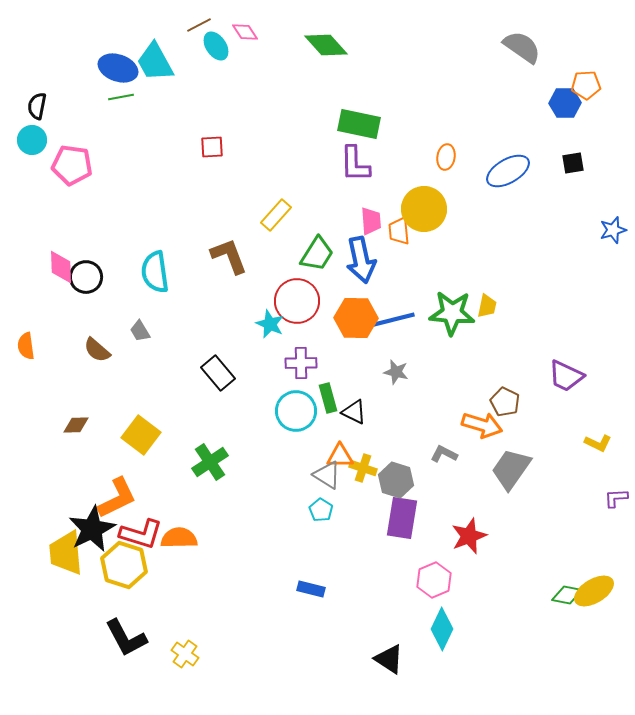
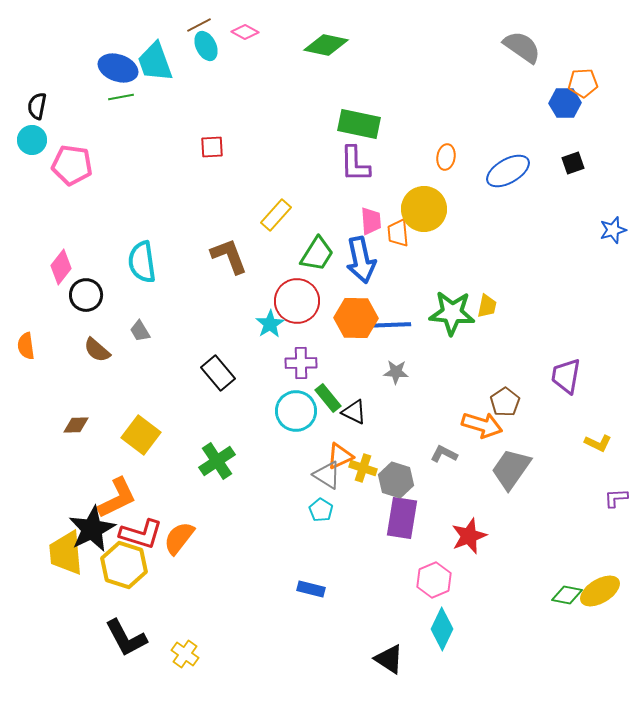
pink diamond at (245, 32): rotated 28 degrees counterclockwise
green diamond at (326, 45): rotated 36 degrees counterclockwise
cyan ellipse at (216, 46): moved 10 px left; rotated 8 degrees clockwise
cyan trapezoid at (155, 62): rotated 9 degrees clockwise
orange pentagon at (586, 85): moved 3 px left, 2 px up
black square at (573, 163): rotated 10 degrees counterclockwise
orange trapezoid at (399, 231): moved 1 px left, 2 px down
pink diamond at (61, 267): rotated 40 degrees clockwise
cyan semicircle at (155, 272): moved 13 px left, 10 px up
black circle at (86, 277): moved 18 px down
blue line at (392, 320): moved 4 px left, 5 px down; rotated 12 degrees clockwise
cyan star at (270, 324): rotated 16 degrees clockwise
gray star at (396, 372): rotated 10 degrees counterclockwise
purple trapezoid at (566, 376): rotated 75 degrees clockwise
green rectangle at (328, 398): rotated 24 degrees counterclockwise
brown pentagon at (505, 402): rotated 12 degrees clockwise
orange triangle at (340, 456): rotated 24 degrees counterclockwise
green cross at (210, 462): moved 7 px right, 1 px up
orange semicircle at (179, 538): rotated 51 degrees counterclockwise
yellow ellipse at (594, 591): moved 6 px right
